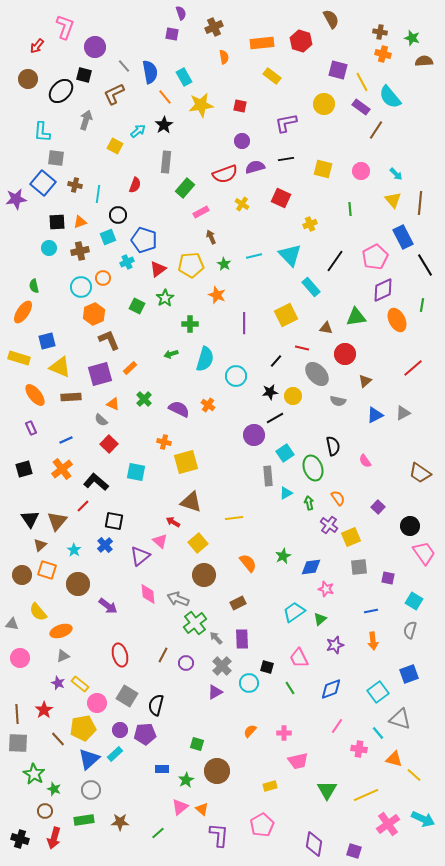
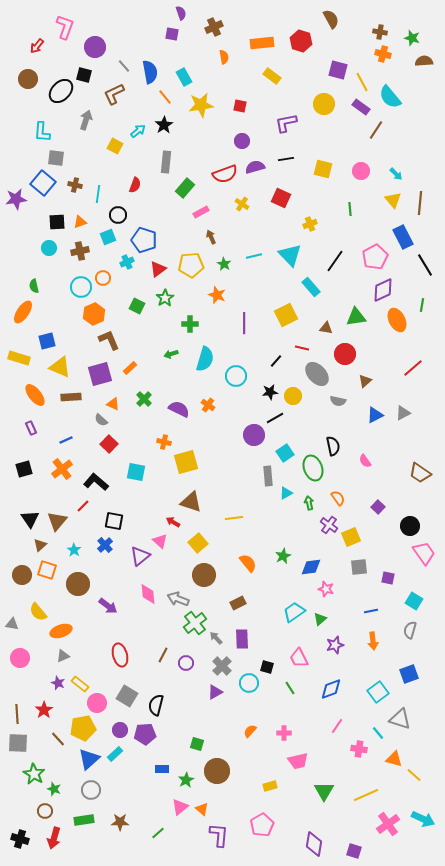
green triangle at (327, 790): moved 3 px left, 1 px down
